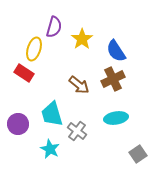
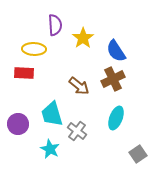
purple semicircle: moved 1 px right, 2 px up; rotated 20 degrees counterclockwise
yellow star: moved 1 px right, 1 px up
yellow ellipse: rotated 75 degrees clockwise
red rectangle: rotated 30 degrees counterclockwise
brown arrow: moved 1 px down
cyan ellipse: rotated 60 degrees counterclockwise
